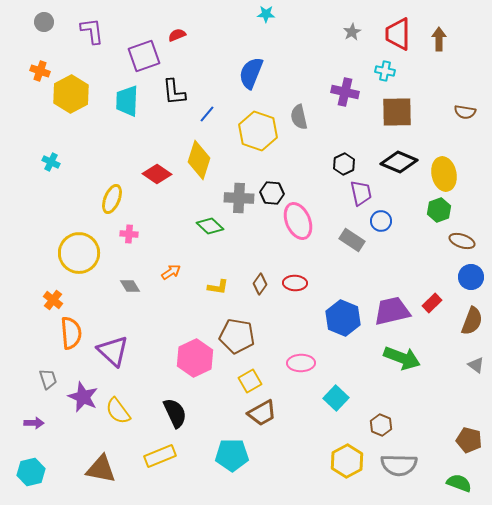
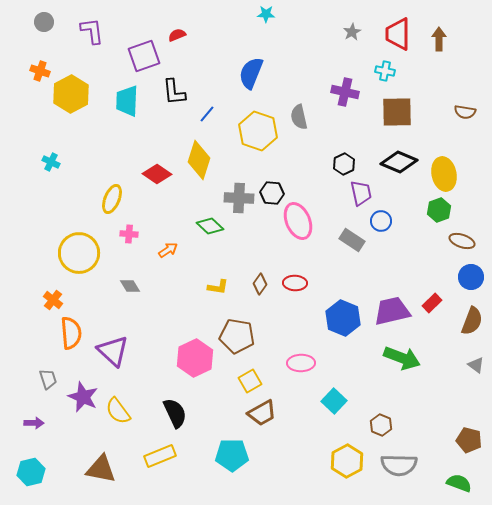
orange arrow at (171, 272): moved 3 px left, 22 px up
cyan square at (336, 398): moved 2 px left, 3 px down
